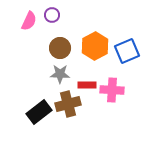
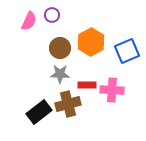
orange hexagon: moved 4 px left, 4 px up
